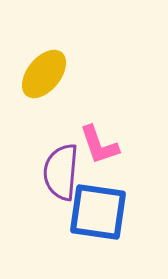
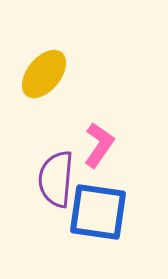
pink L-shape: rotated 126 degrees counterclockwise
purple semicircle: moved 5 px left, 7 px down
